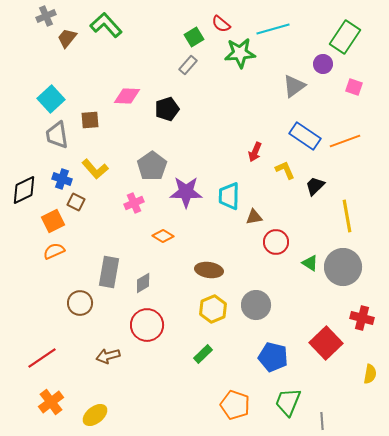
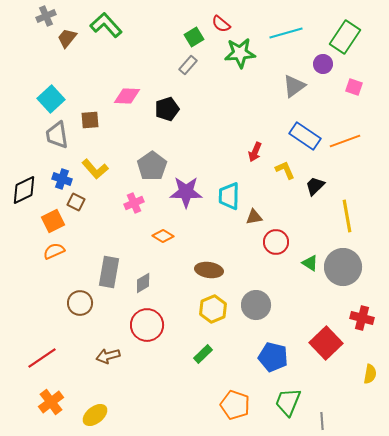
cyan line at (273, 29): moved 13 px right, 4 px down
